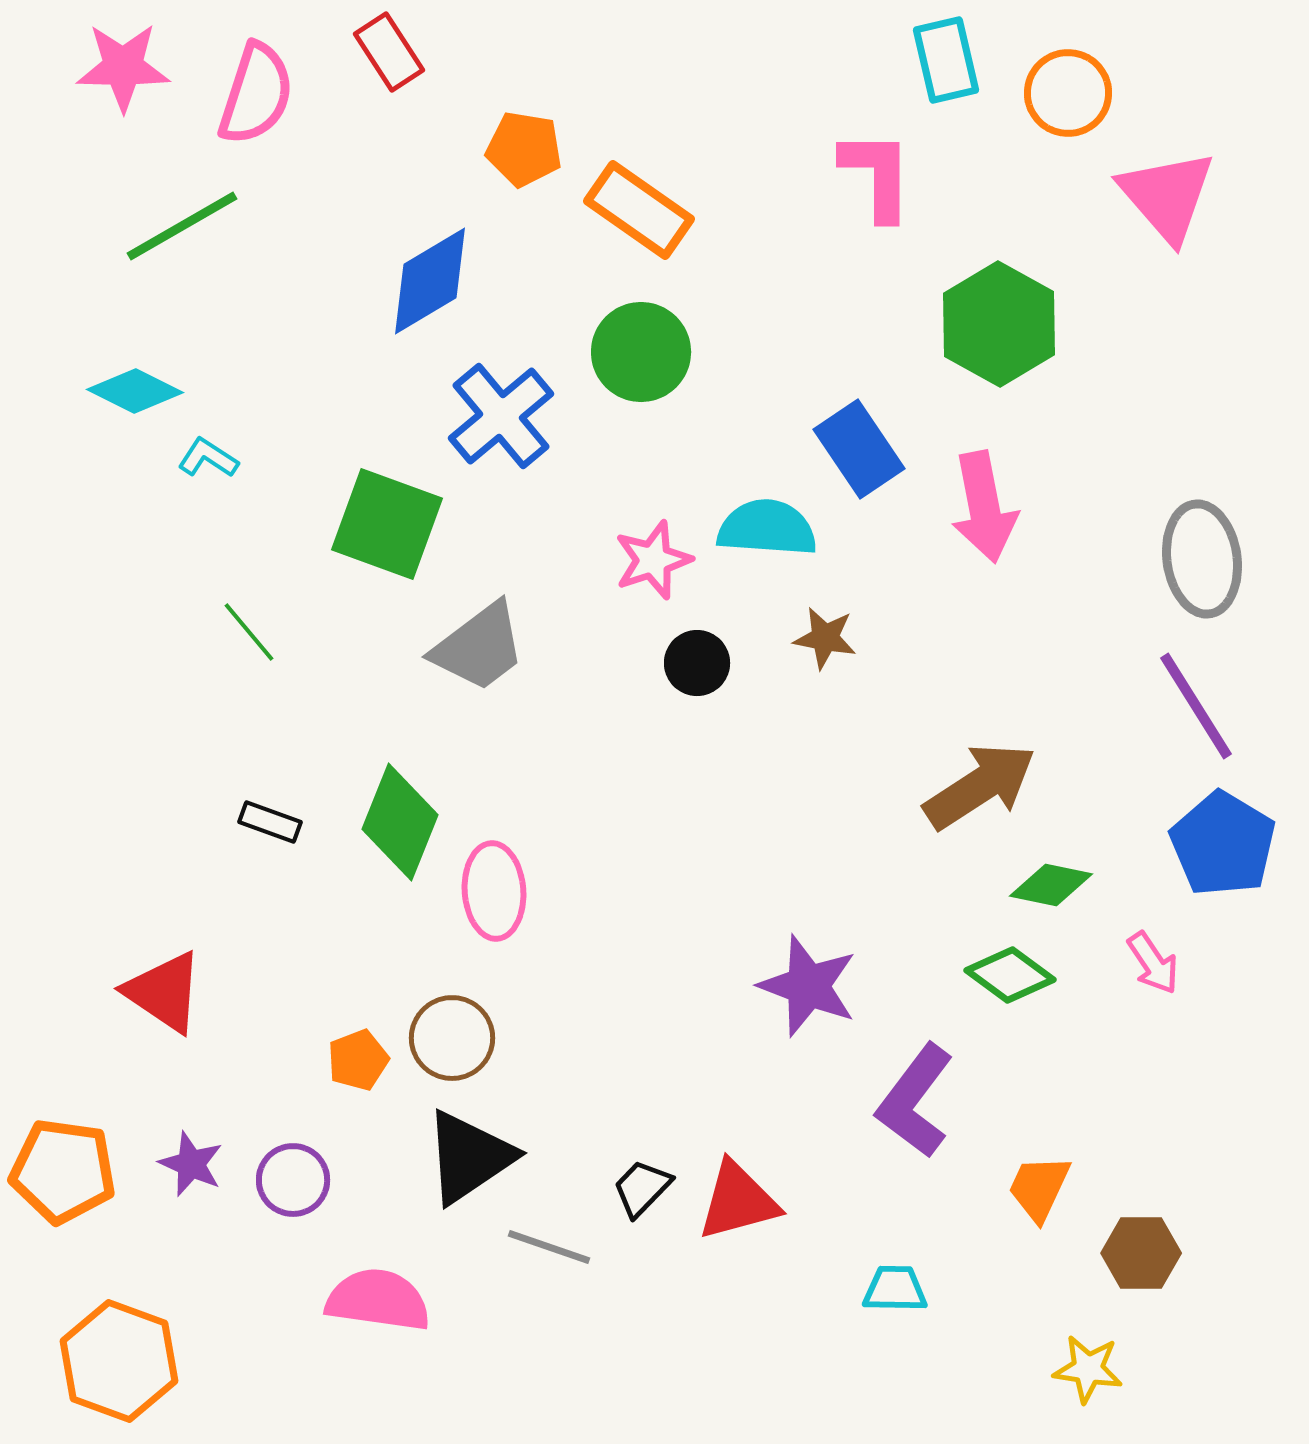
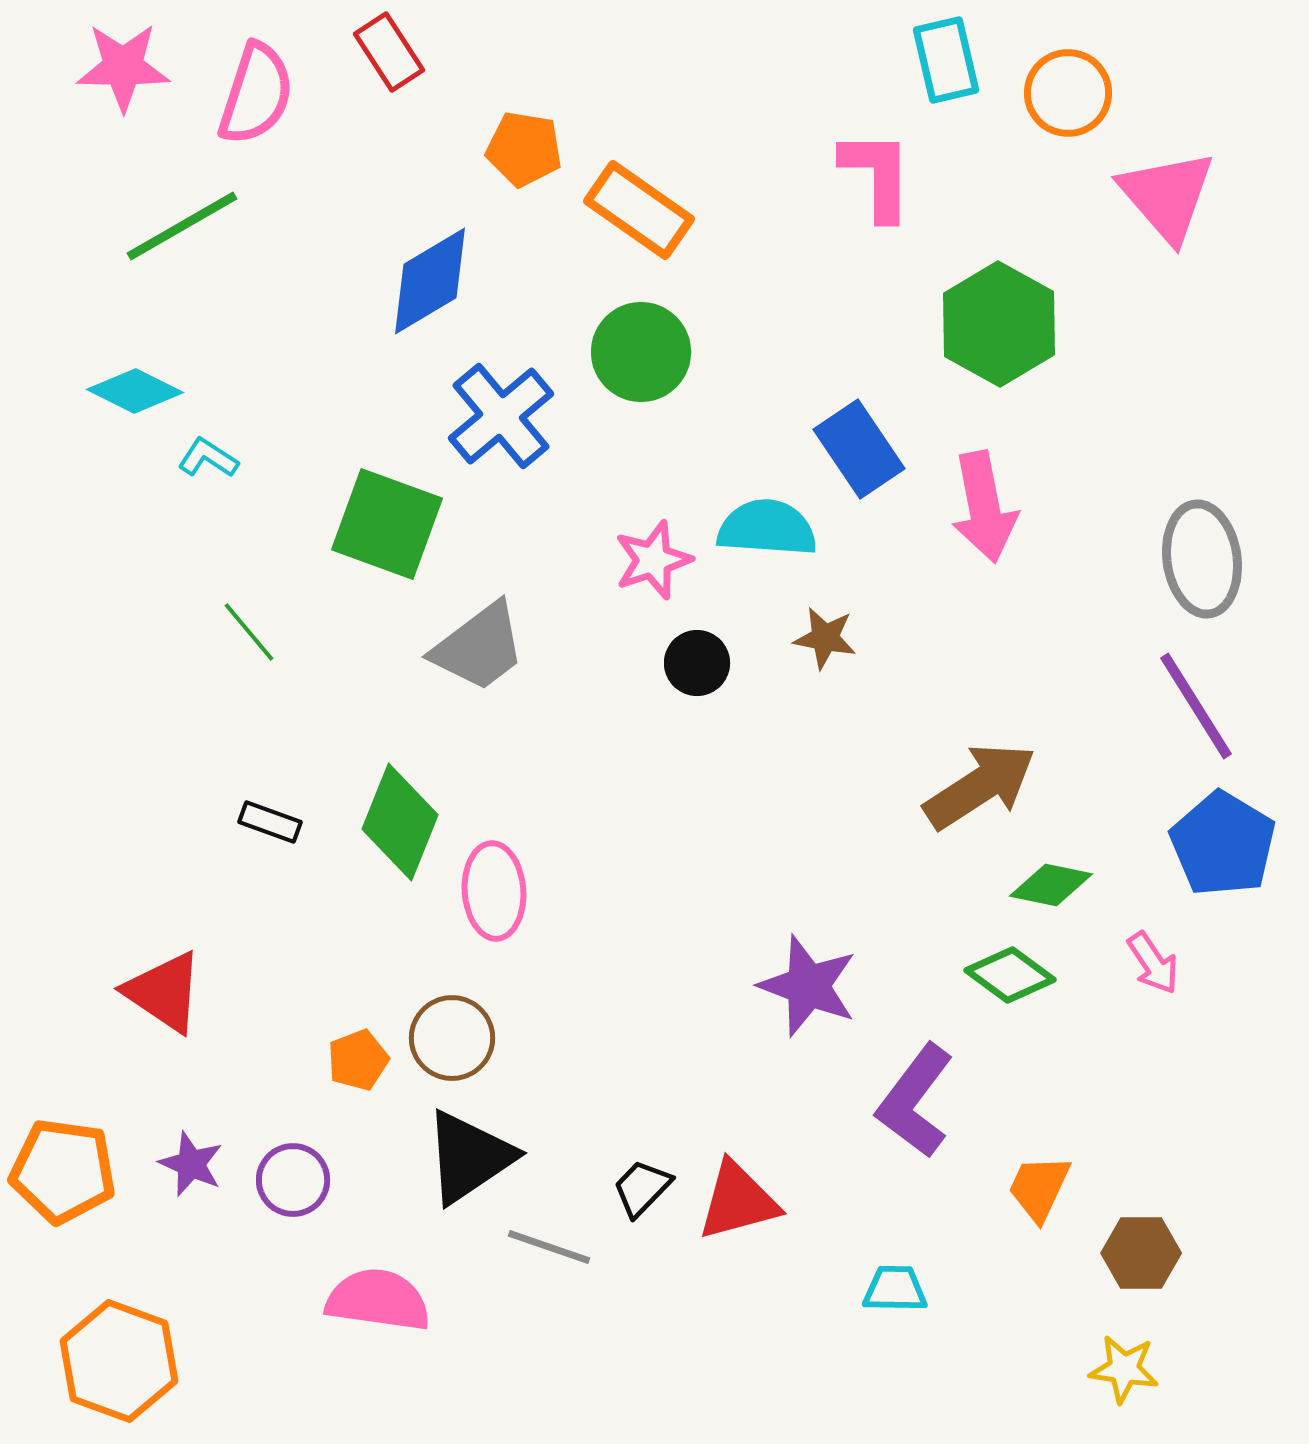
yellow star at (1088, 1369): moved 36 px right
